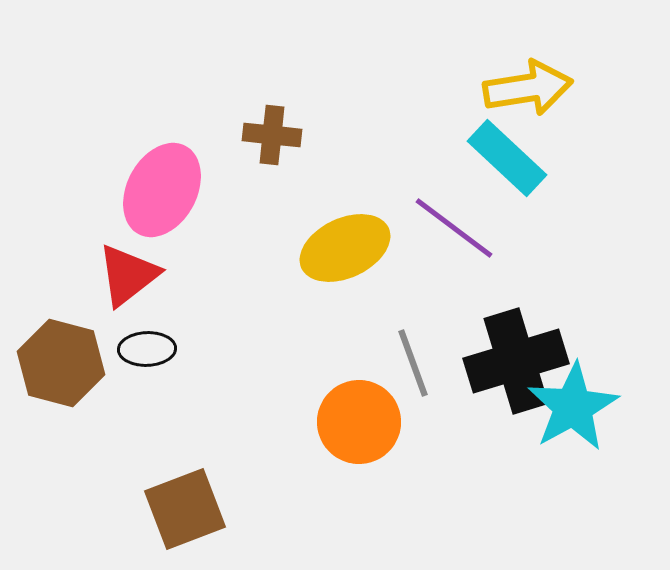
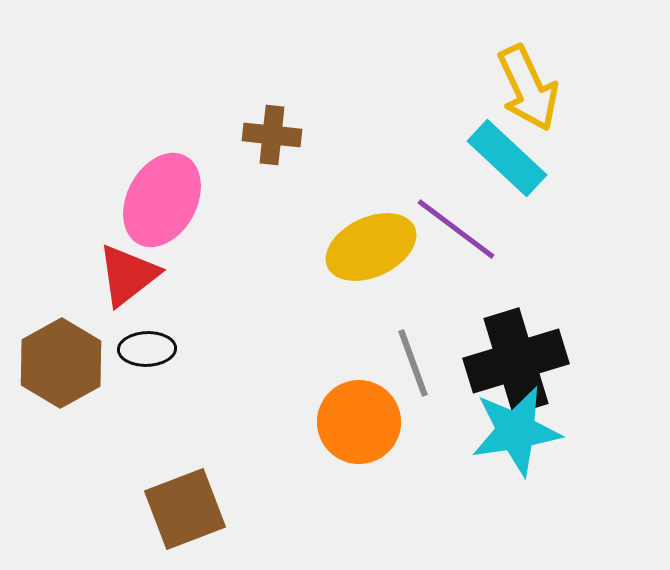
yellow arrow: rotated 74 degrees clockwise
pink ellipse: moved 10 px down
purple line: moved 2 px right, 1 px down
yellow ellipse: moved 26 px right, 1 px up
brown hexagon: rotated 16 degrees clockwise
cyan star: moved 57 px left, 24 px down; rotated 20 degrees clockwise
